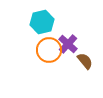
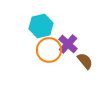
cyan hexagon: moved 1 px left, 4 px down
